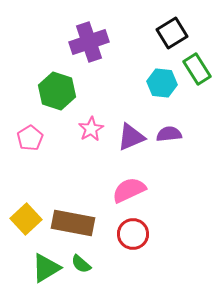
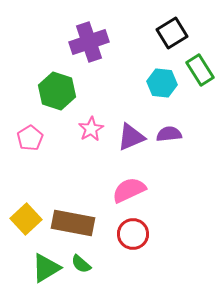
green rectangle: moved 3 px right, 1 px down
